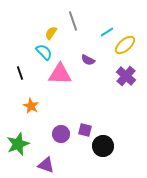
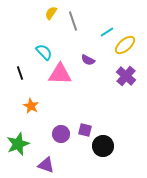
yellow semicircle: moved 20 px up
